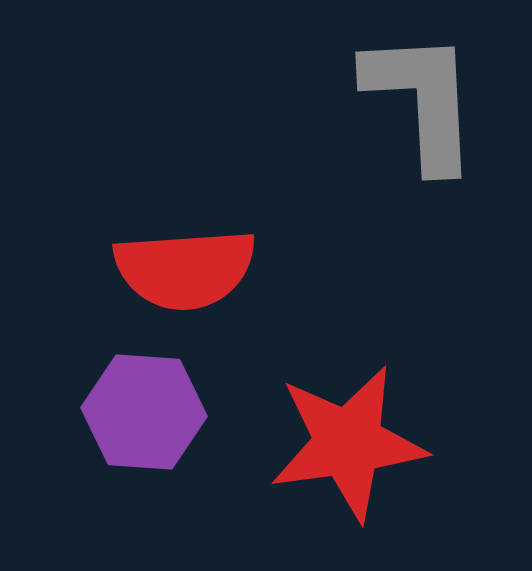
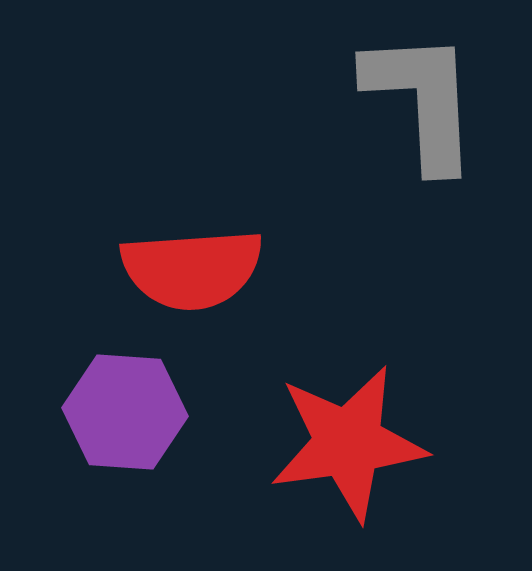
red semicircle: moved 7 px right
purple hexagon: moved 19 px left
